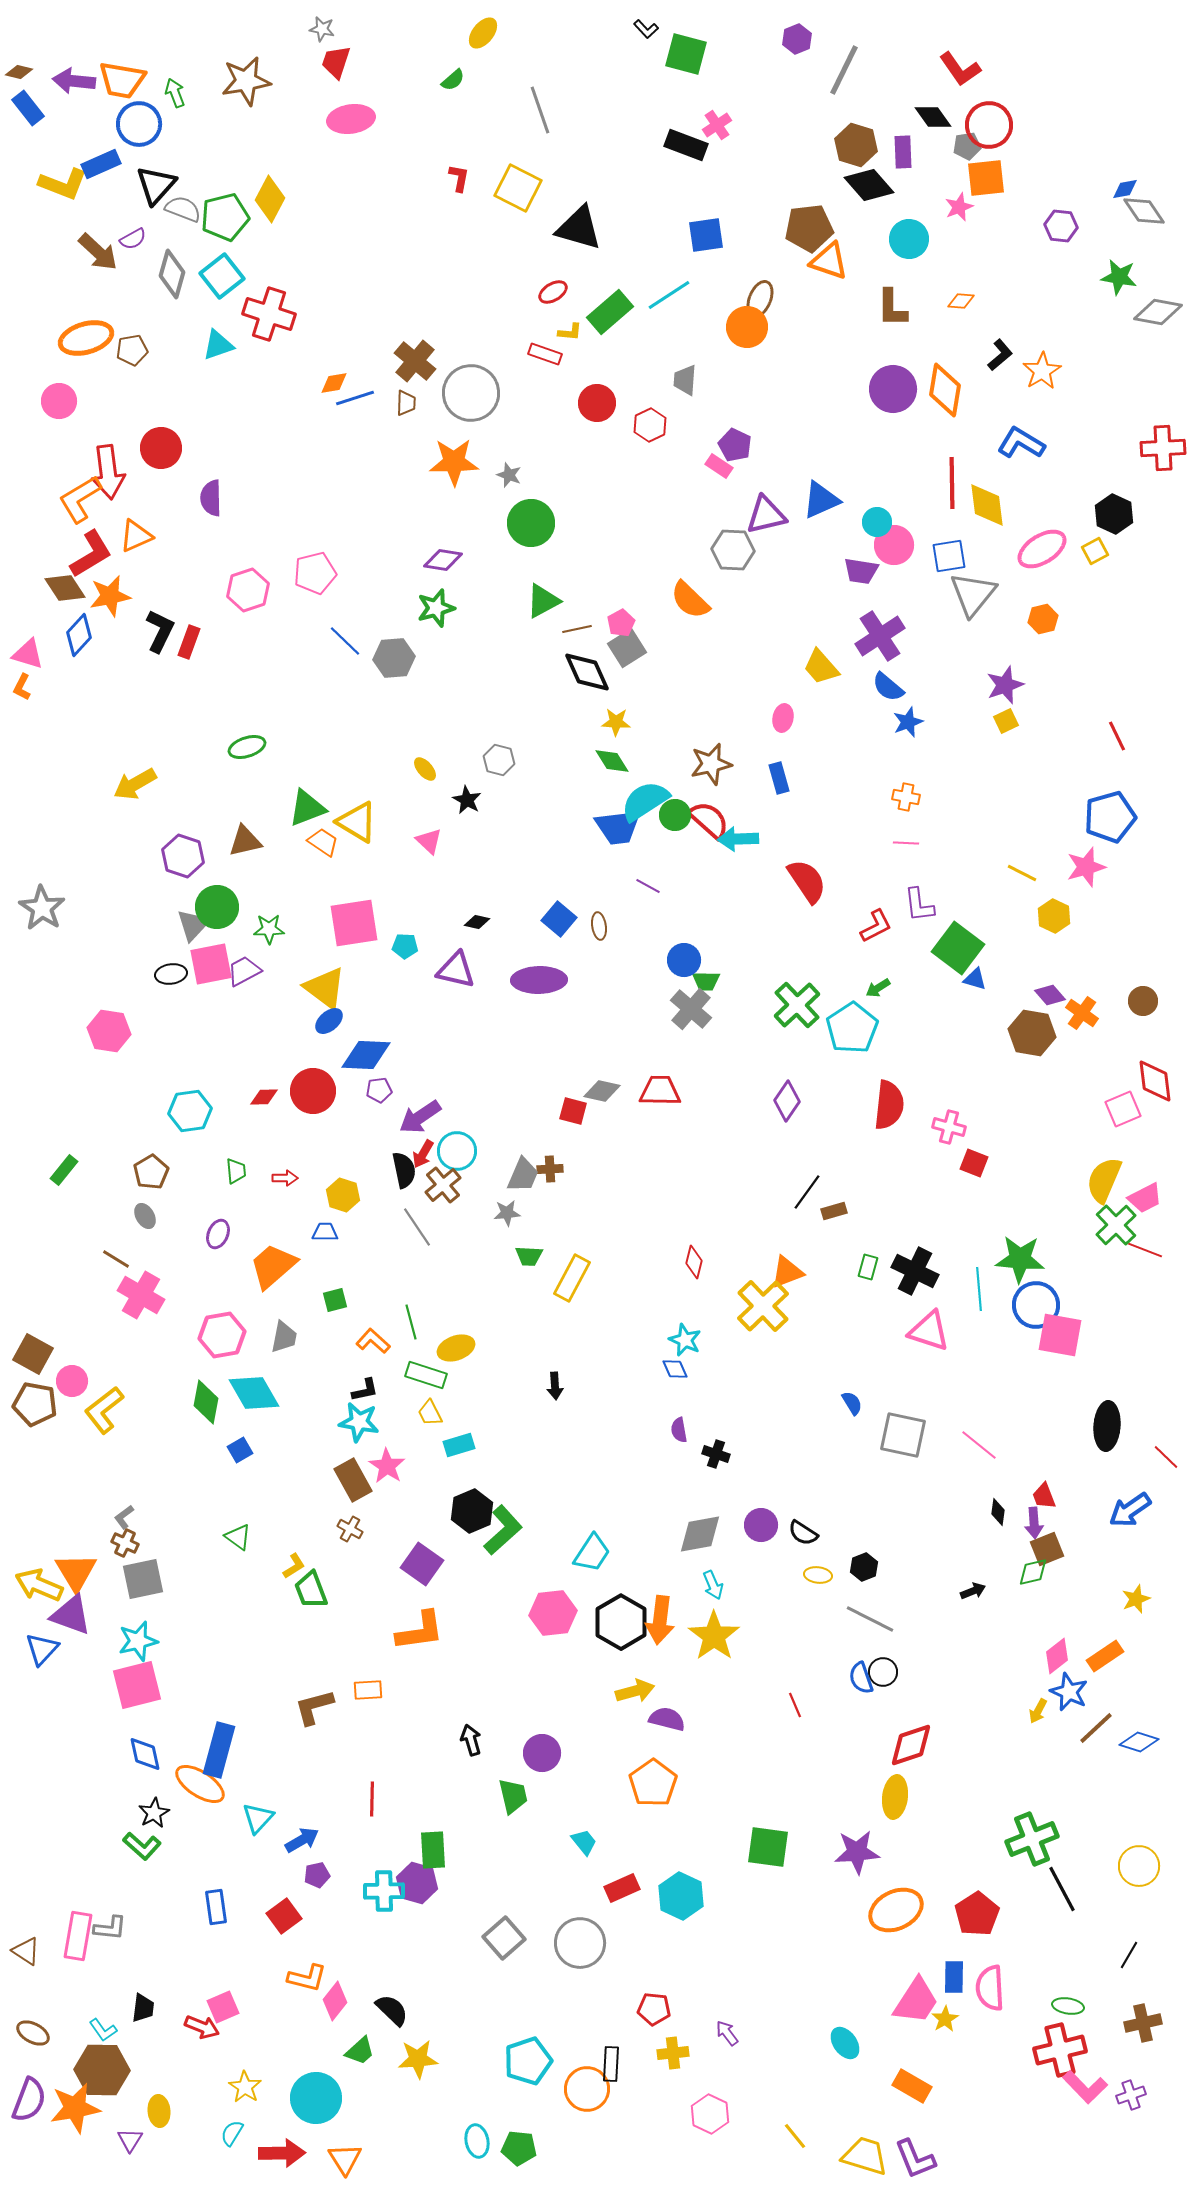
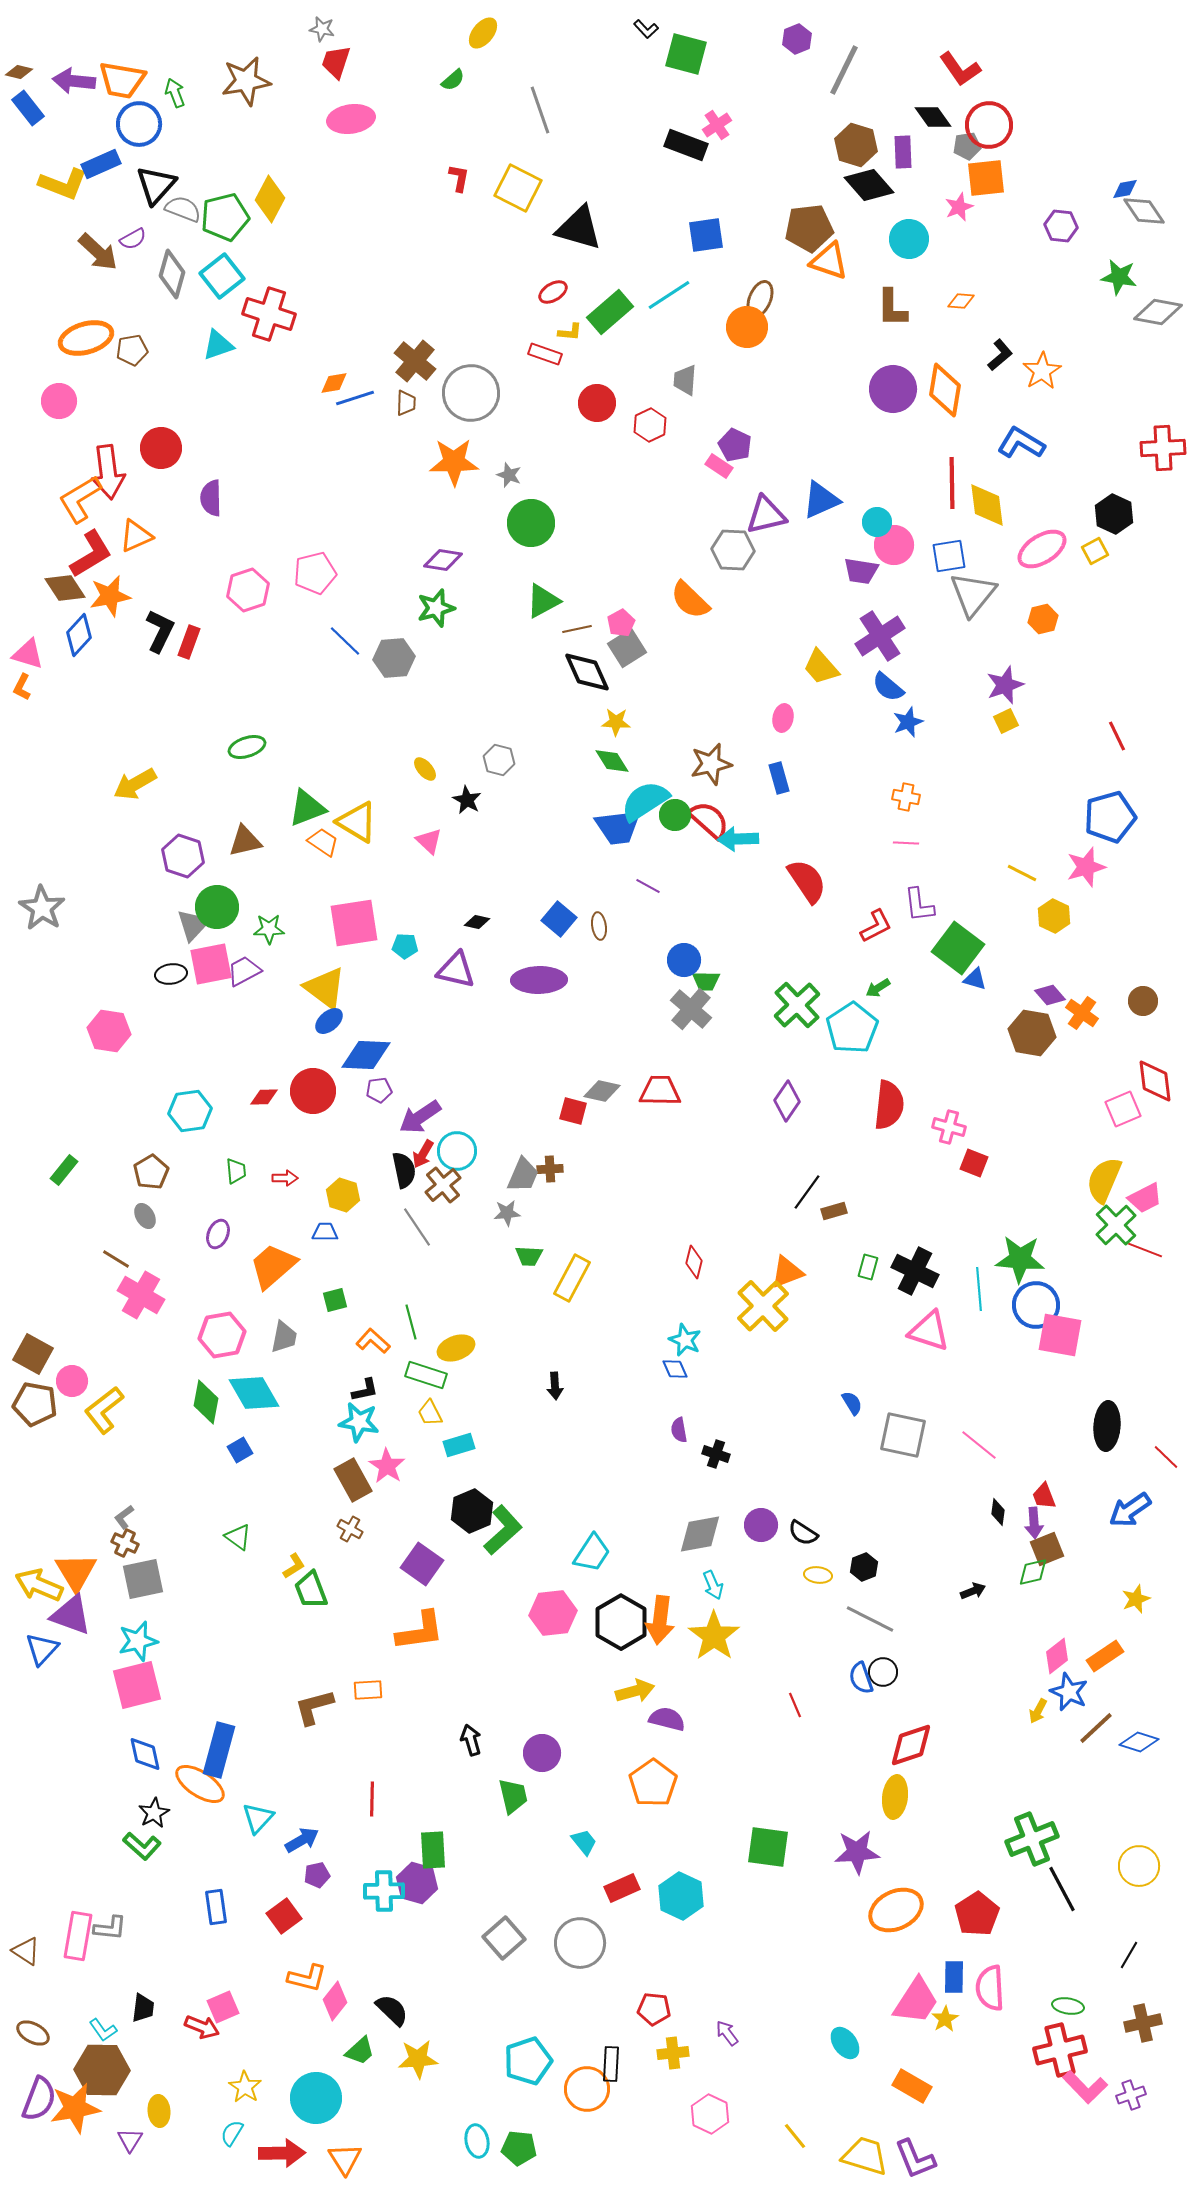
purple semicircle at (29, 2100): moved 10 px right, 1 px up
